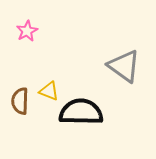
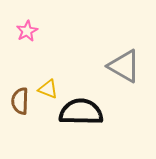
gray triangle: rotated 6 degrees counterclockwise
yellow triangle: moved 1 px left, 2 px up
